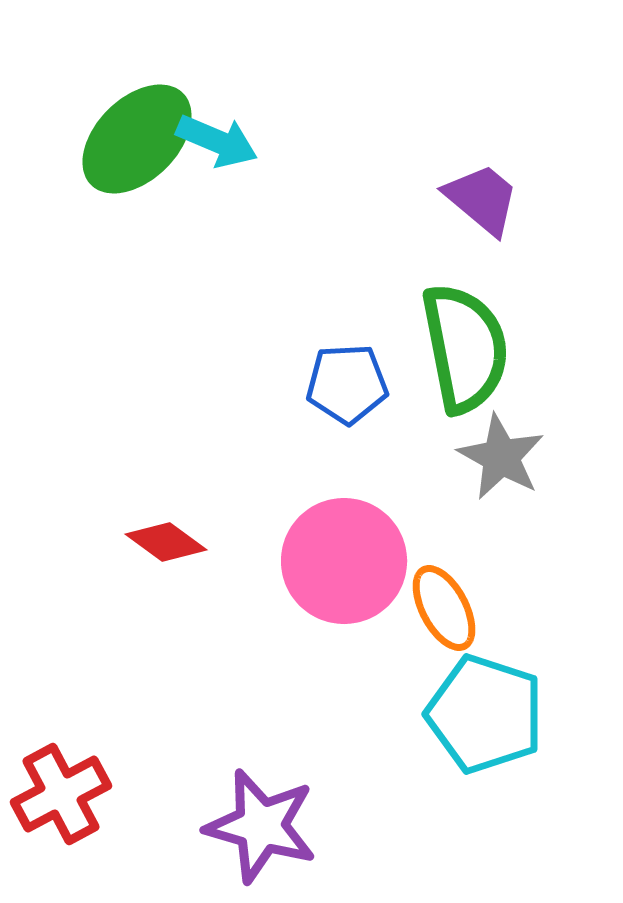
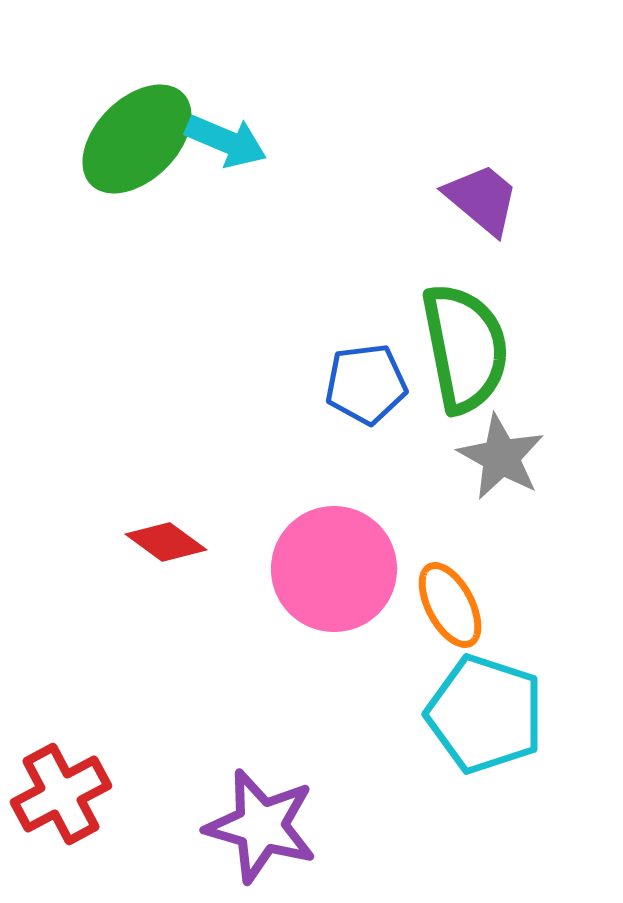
cyan arrow: moved 9 px right
blue pentagon: moved 19 px right; rotated 4 degrees counterclockwise
pink circle: moved 10 px left, 8 px down
orange ellipse: moved 6 px right, 3 px up
